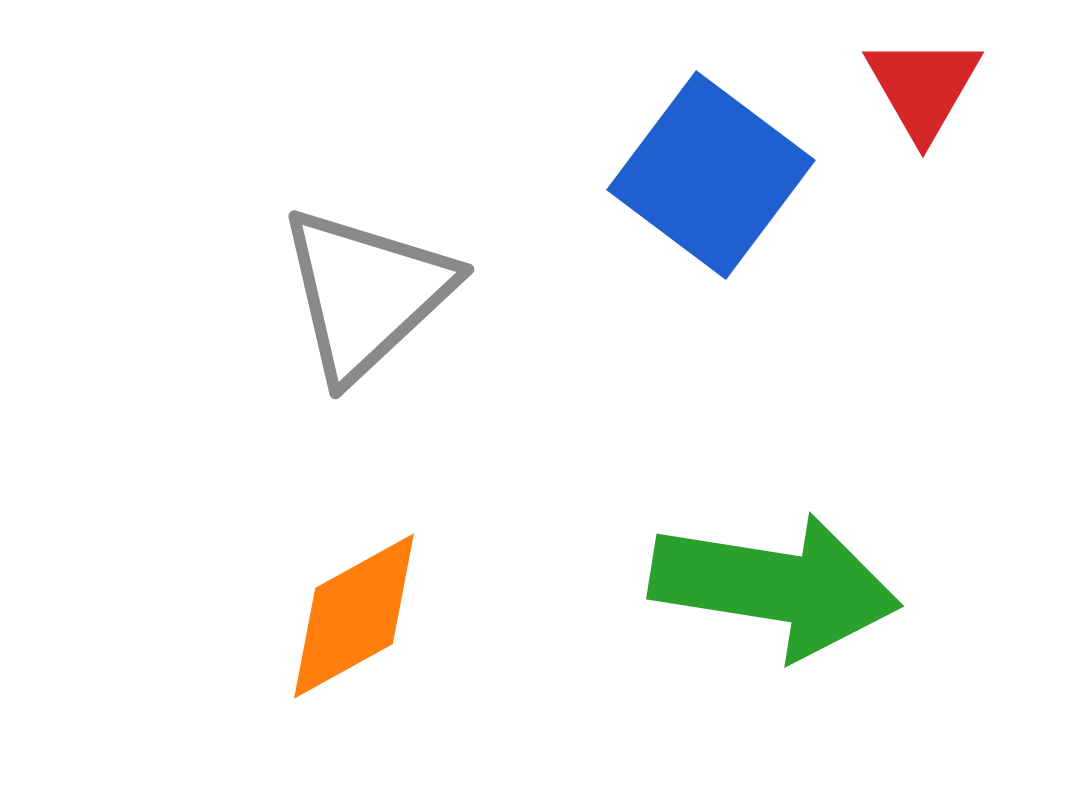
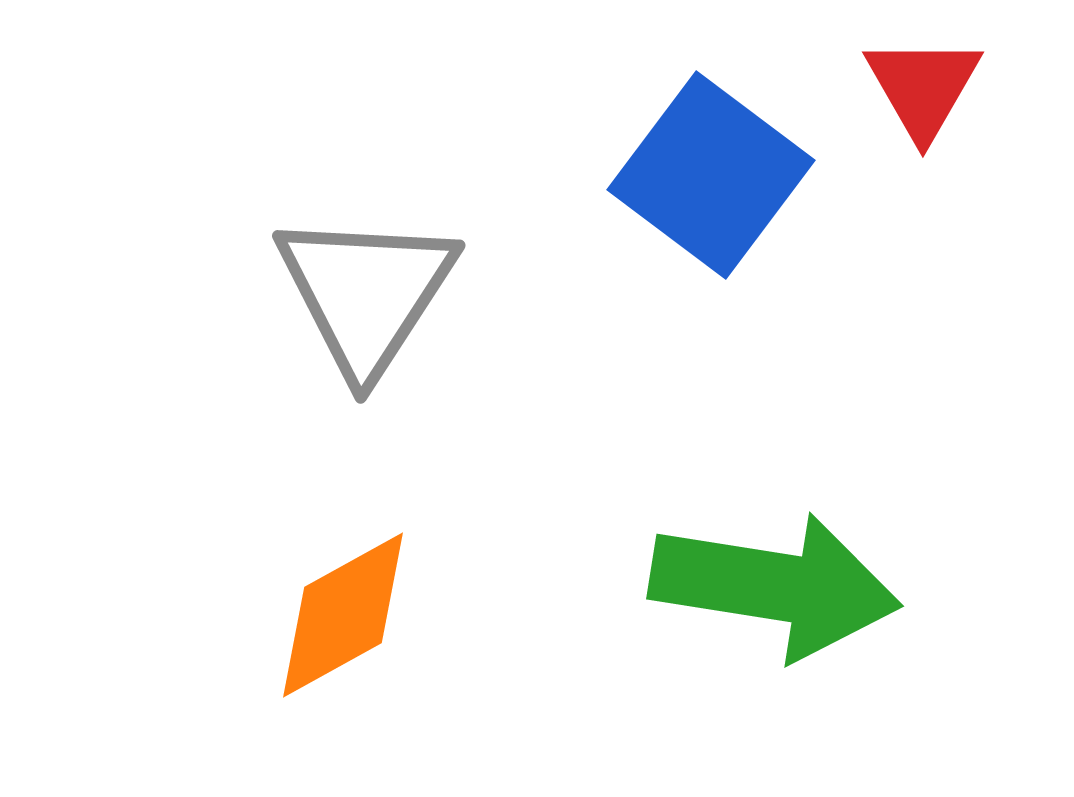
gray triangle: rotated 14 degrees counterclockwise
orange diamond: moved 11 px left, 1 px up
